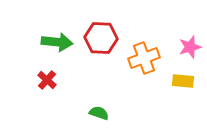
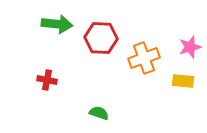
green arrow: moved 18 px up
red cross: rotated 30 degrees counterclockwise
